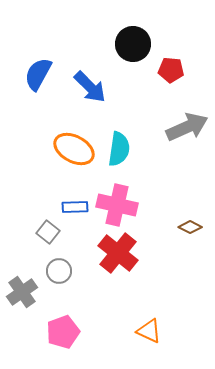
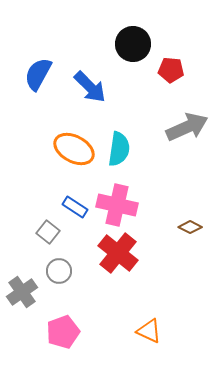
blue rectangle: rotated 35 degrees clockwise
